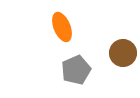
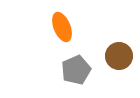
brown circle: moved 4 px left, 3 px down
